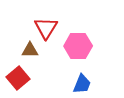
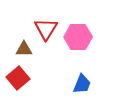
red triangle: moved 1 px down
pink hexagon: moved 9 px up
brown triangle: moved 6 px left, 1 px up
